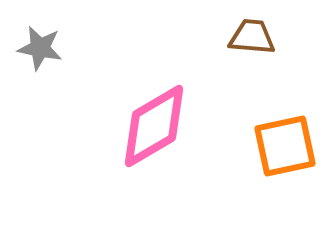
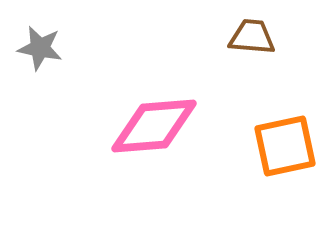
pink diamond: rotated 26 degrees clockwise
